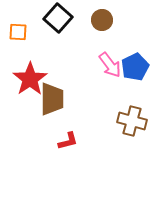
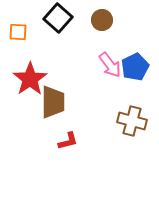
brown trapezoid: moved 1 px right, 3 px down
